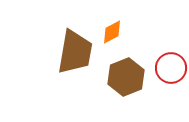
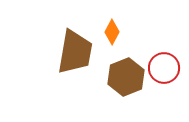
orange diamond: rotated 35 degrees counterclockwise
red circle: moved 7 px left
